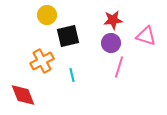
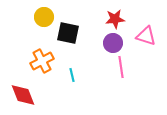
yellow circle: moved 3 px left, 2 px down
red star: moved 2 px right, 1 px up
black square: moved 3 px up; rotated 25 degrees clockwise
purple circle: moved 2 px right
pink line: moved 2 px right; rotated 25 degrees counterclockwise
